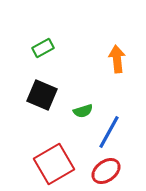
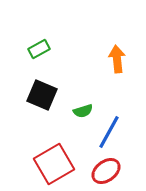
green rectangle: moved 4 px left, 1 px down
